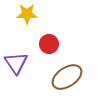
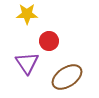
red circle: moved 3 px up
purple triangle: moved 11 px right
